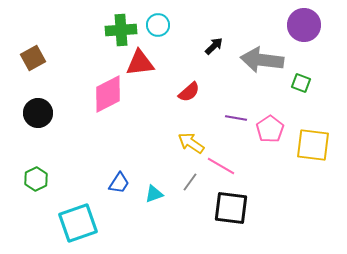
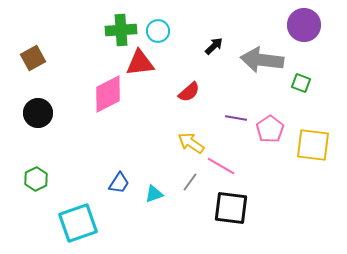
cyan circle: moved 6 px down
